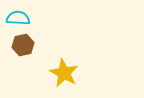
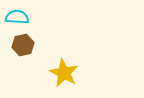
cyan semicircle: moved 1 px left, 1 px up
